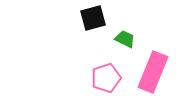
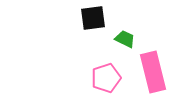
black square: rotated 8 degrees clockwise
pink rectangle: rotated 36 degrees counterclockwise
